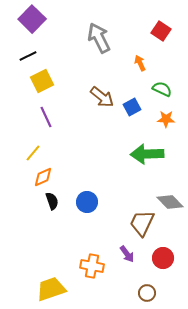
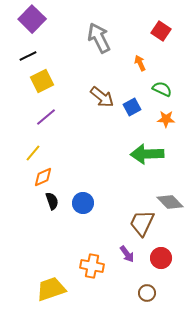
purple line: rotated 75 degrees clockwise
blue circle: moved 4 px left, 1 px down
red circle: moved 2 px left
